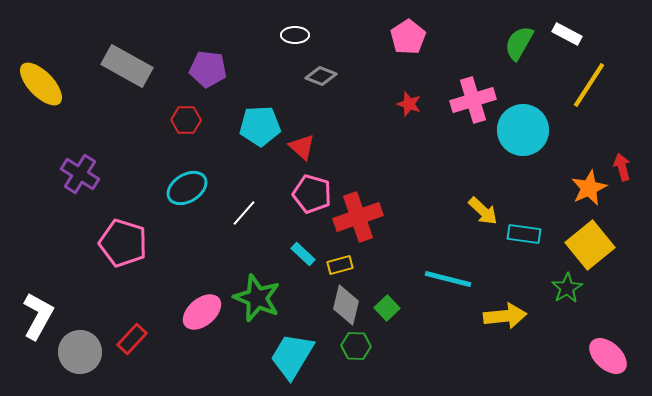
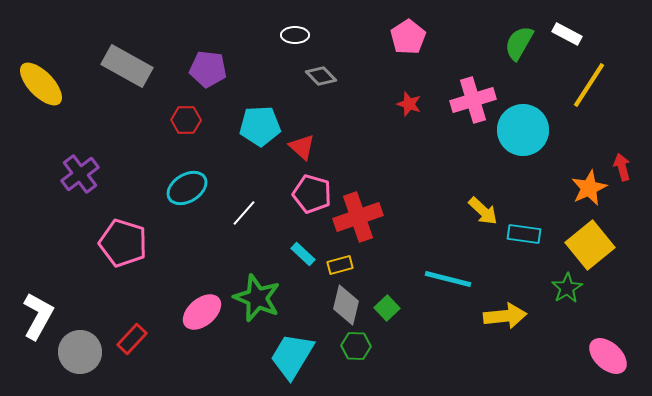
gray diamond at (321, 76): rotated 24 degrees clockwise
purple cross at (80, 174): rotated 21 degrees clockwise
